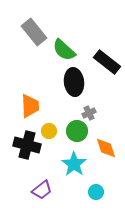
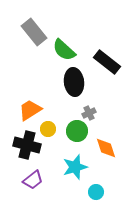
orange trapezoid: moved 4 px down; rotated 120 degrees counterclockwise
yellow circle: moved 1 px left, 2 px up
cyan star: moved 1 px right, 3 px down; rotated 20 degrees clockwise
purple trapezoid: moved 9 px left, 10 px up
